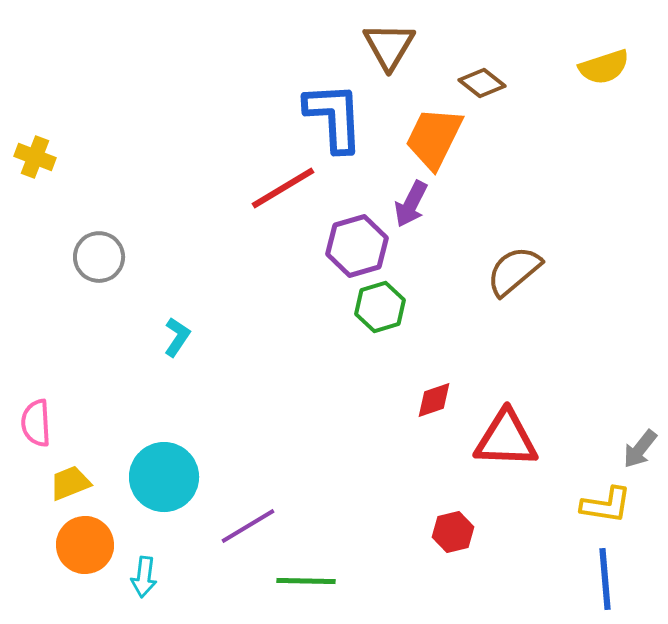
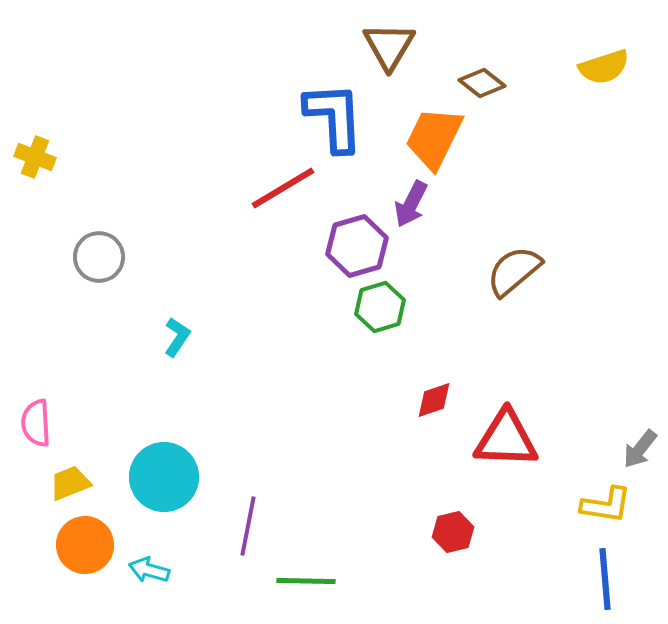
purple line: rotated 48 degrees counterclockwise
cyan arrow: moved 5 px right, 7 px up; rotated 99 degrees clockwise
